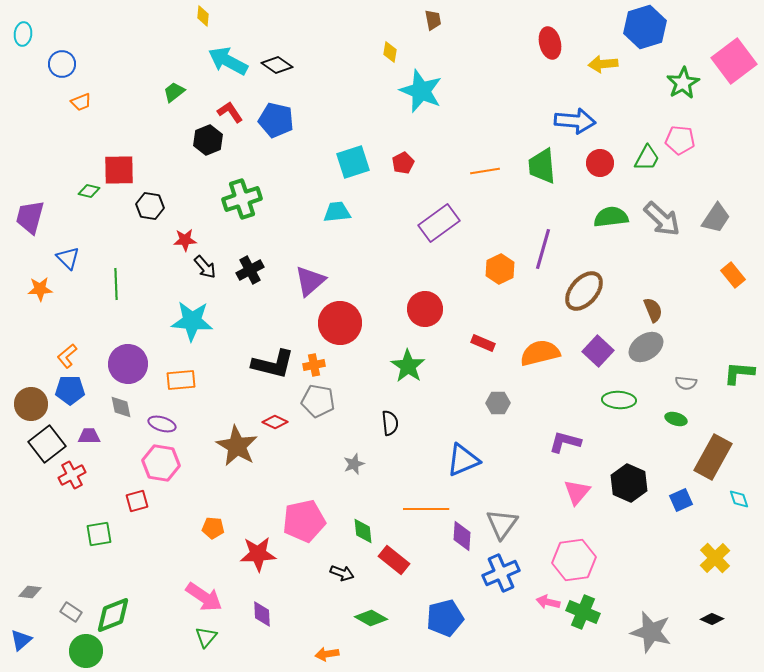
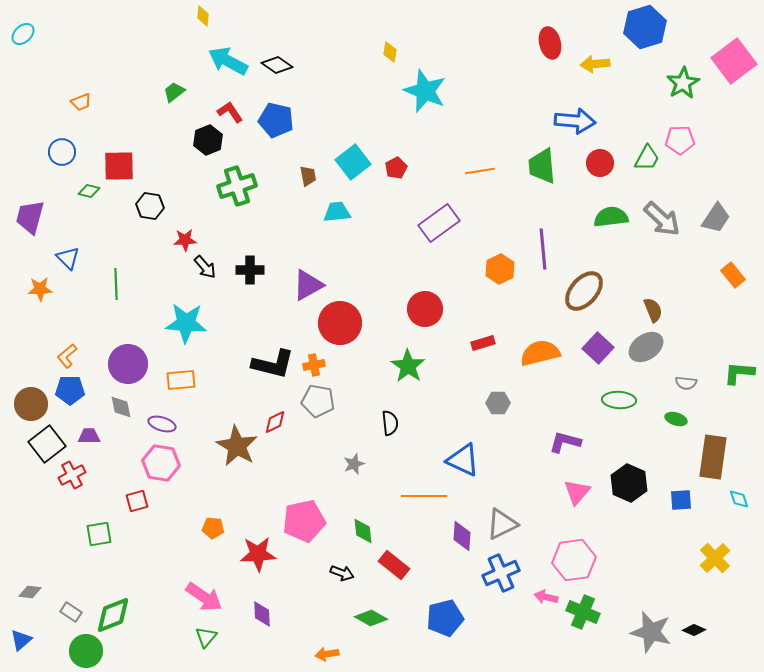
brown trapezoid at (433, 20): moved 125 px left, 156 px down
cyan ellipse at (23, 34): rotated 40 degrees clockwise
blue circle at (62, 64): moved 88 px down
yellow arrow at (603, 64): moved 8 px left
cyan star at (421, 91): moved 4 px right
pink pentagon at (680, 140): rotated 8 degrees counterclockwise
cyan square at (353, 162): rotated 20 degrees counterclockwise
red pentagon at (403, 163): moved 7 px left, 5 px down
red square at (119, 170): moved 4 px up
orange line at (485, 171): moved 5 px left
green cross at (242, 199): moved 5 px left, 13 px up
purple line at (543, 249): rotated 21 degrees counterclockwise
black cross at (250, 270): rotated 28 degrees clockwise
purple triangle at (310, 281): moved 2 px left, 4 px down; rotated 12 degrees clockwise
cyan star at (192, 321): moved 6 px left, 2 px down
red rectangle at (483, 343): rotated 40 degrees counterclockwise
purple square at (598, 351): moved 3 px up
red diamond at (275, 422): rotated 50 degrees counterclockwise
brown rectangle at (713, 457): rotated 21 degrees counterclockwise
blue triangle at (463, 460): rotated 48 degrees clockwise
blue square at (681, 500): rotated 20 degrees clockwise
orange line at (426, 509): moved 2 px left, 13 px up
gray triangle at (502, 524): rotated 28 degrees clockwise
red rectangle at (394, 560): moved 5 px down
pink arrow at (548, 602): moved 2 px left, 5 px up
black diamond at (712, 619): moved 18 px left, 11 px down
